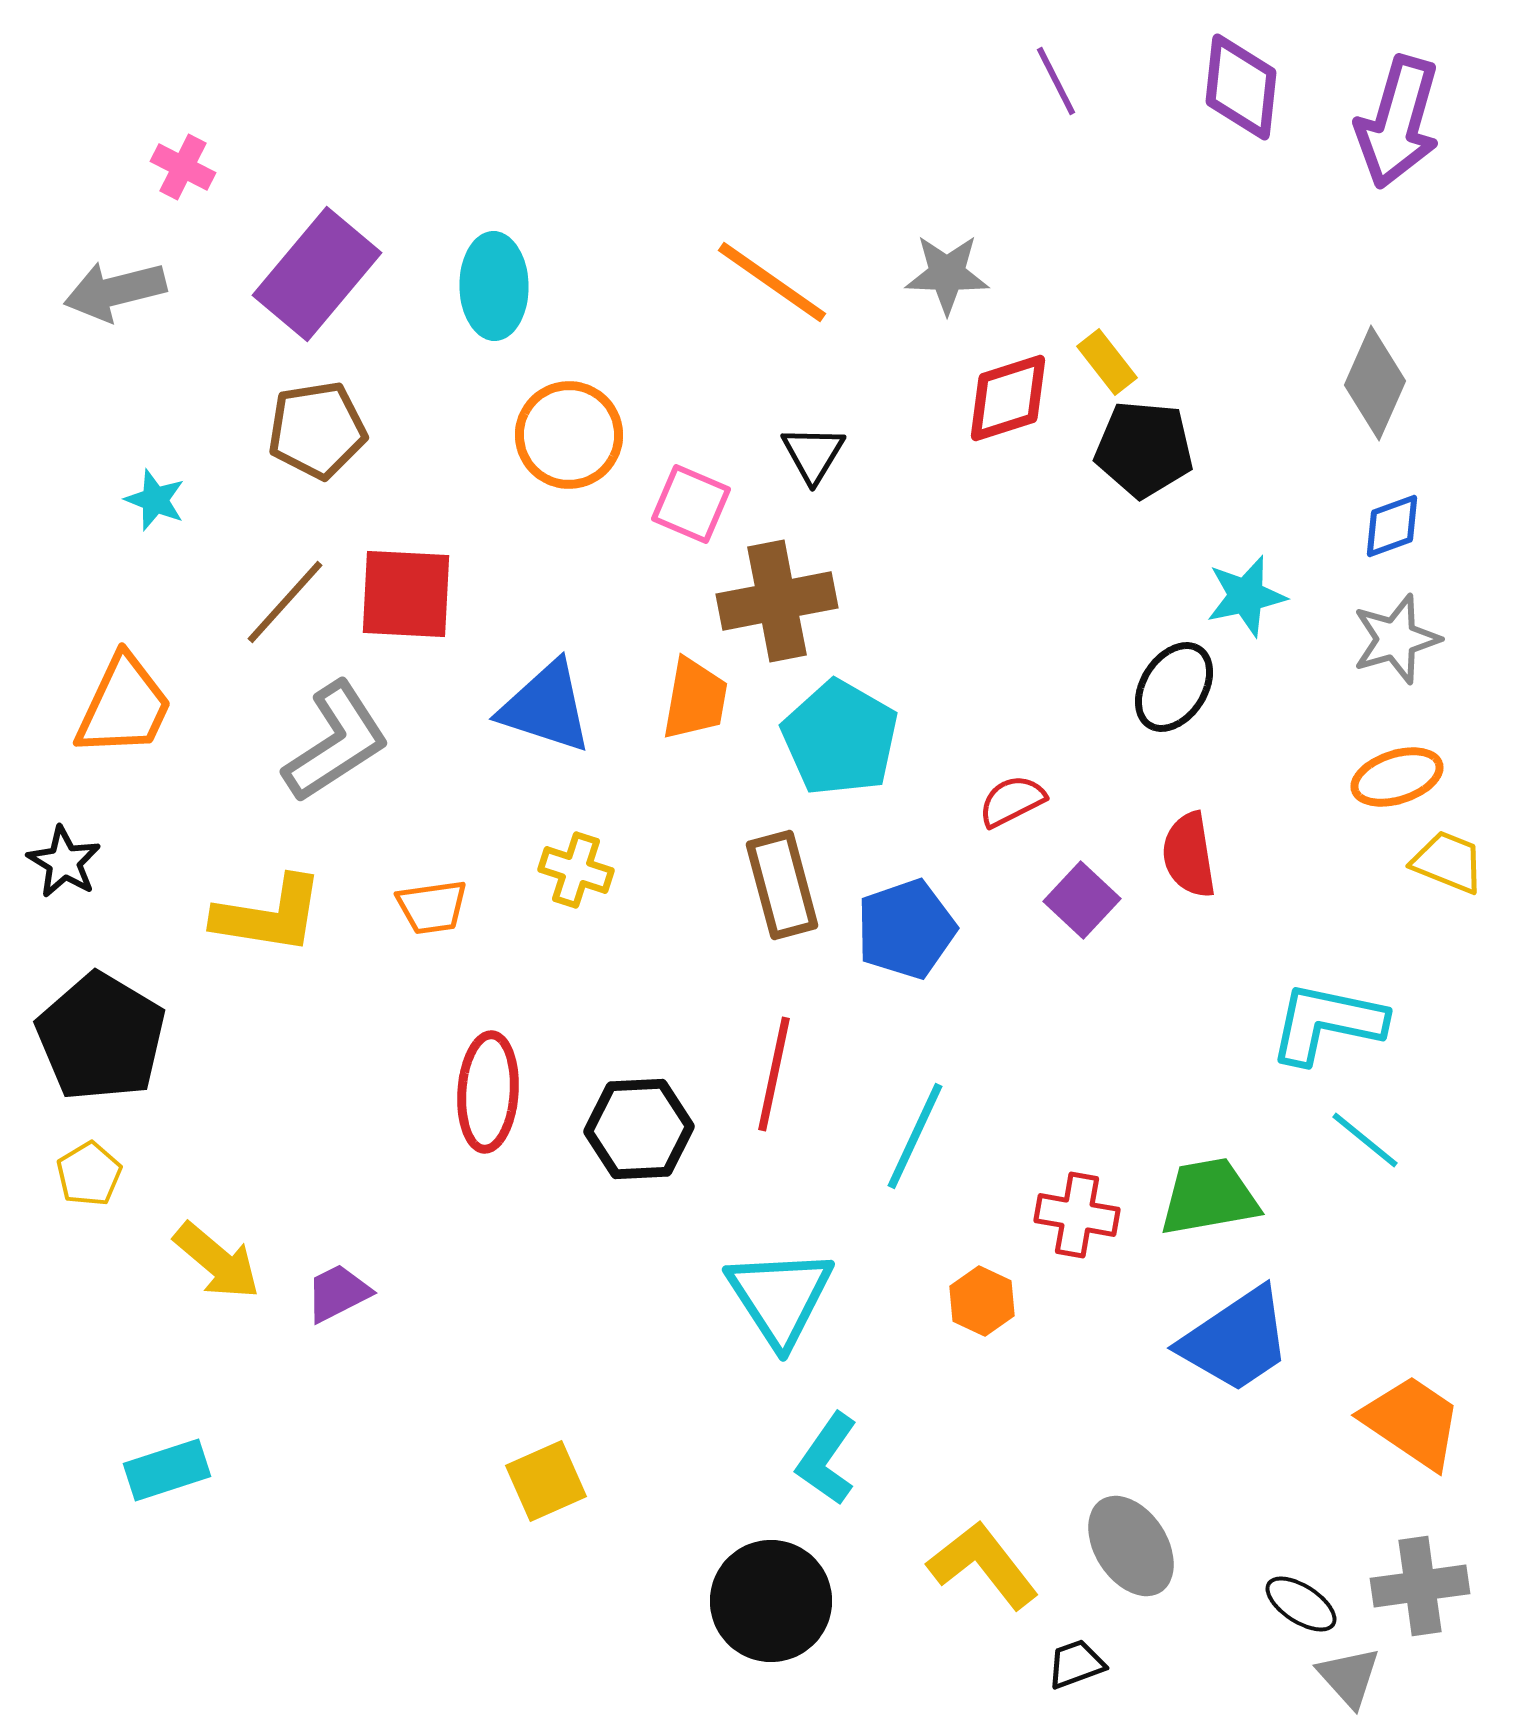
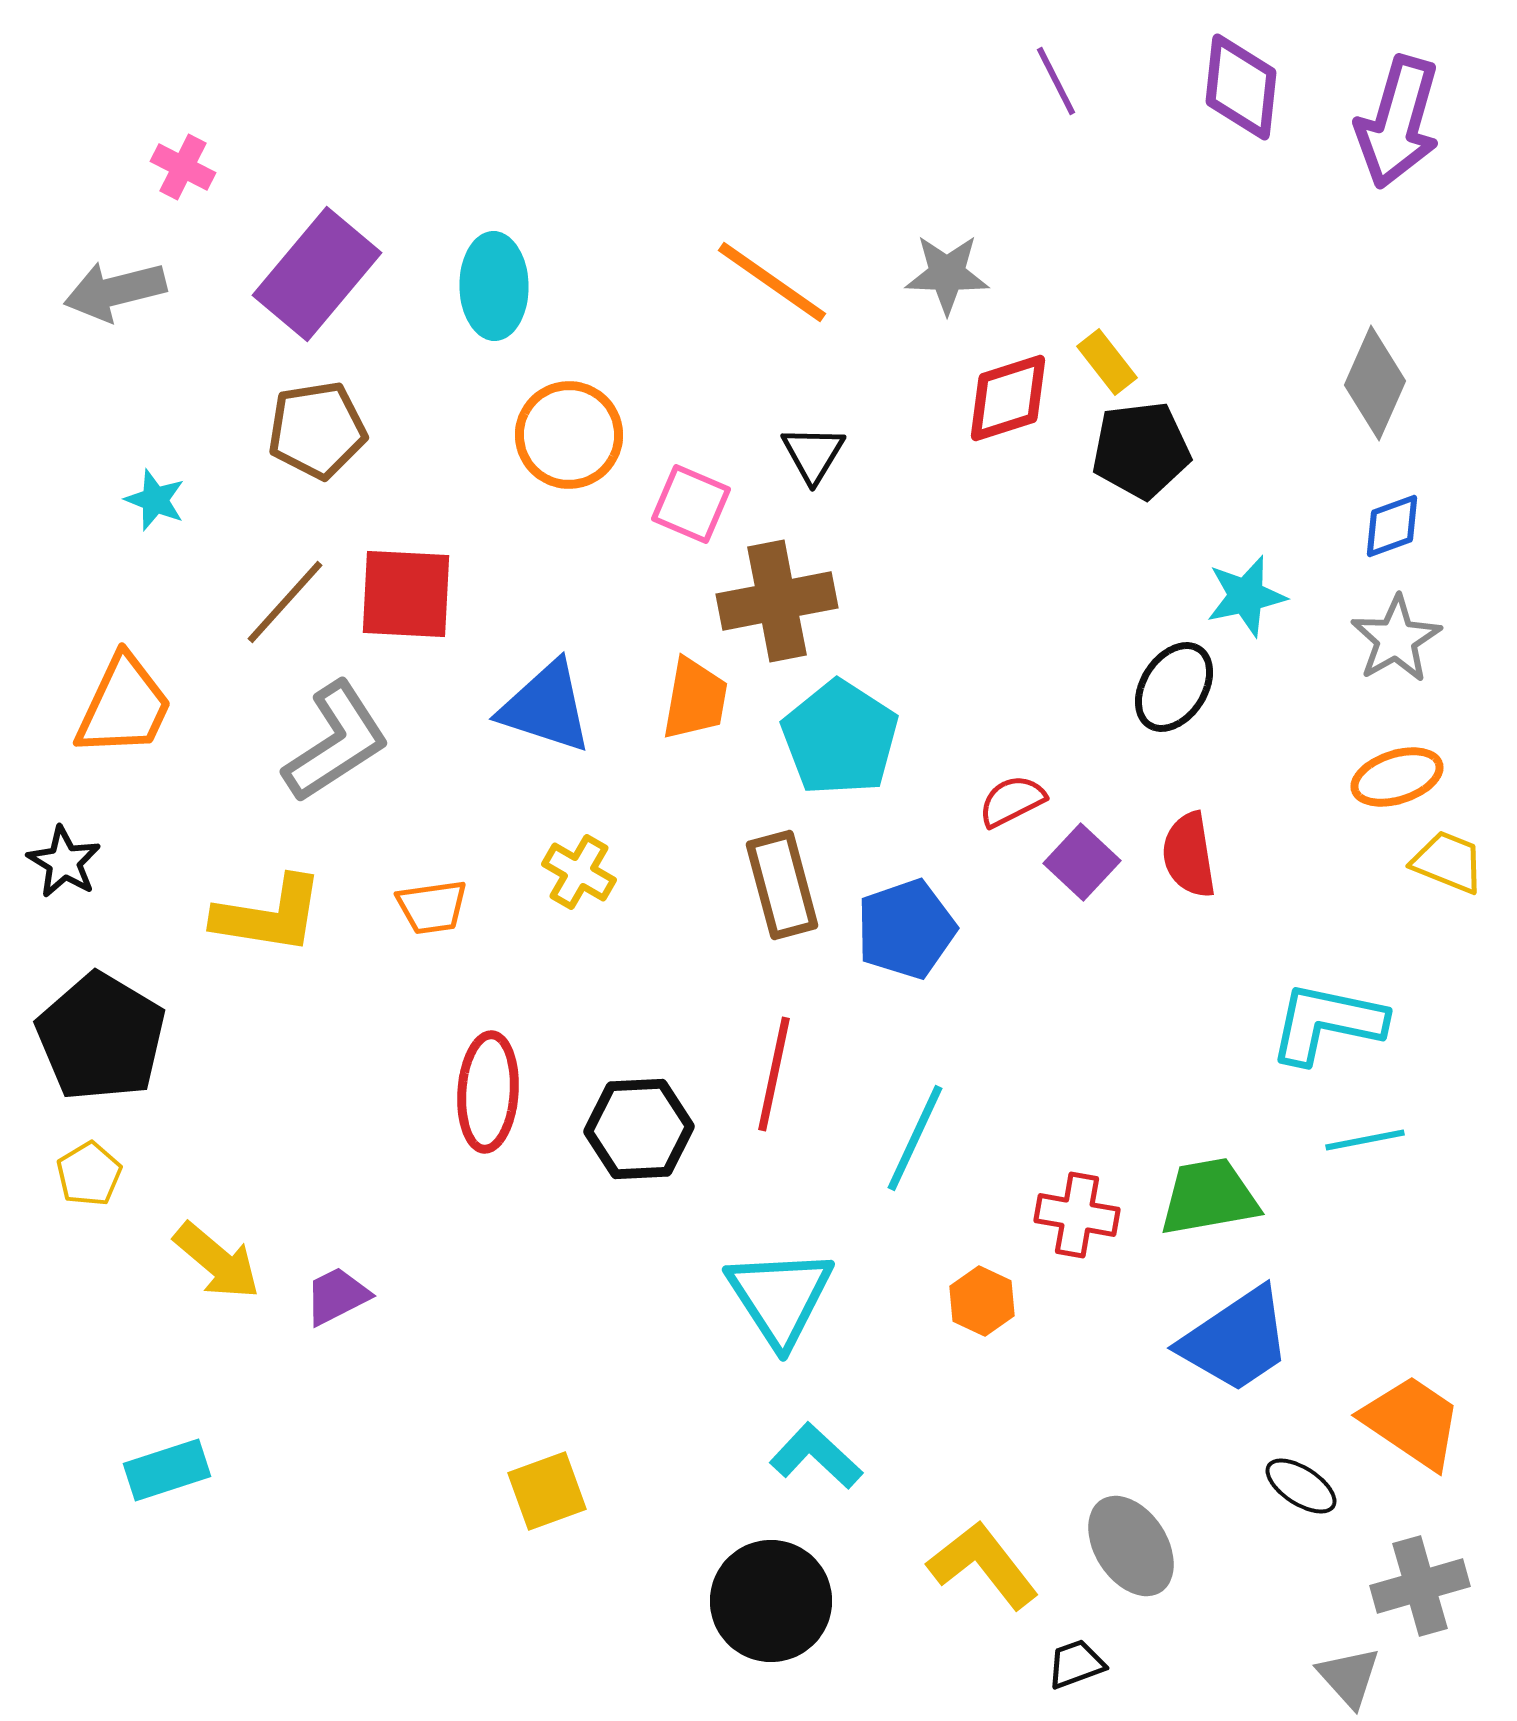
black pentagon at (1144, 449): moved 3 px left, 1 px down; rotated 12 degrees counterclockwise
gray star at (1396, 639): rotated 14 degrees counterclockwise
cyan pentagon at (840, 738): rotated 3 degrees clockwise
yellow cross at (576, 870): moved 3 px right, 2 px down; rotated 12 degrees clockwise
purple square at (1082, 900): moved 38 px up
cyan line at (915, 1136): moved 2 px down
cyan line at (1365, 1140): rotated 50 degrees counterclockwise
purple trapezoid at (338, 1293): moved 1 px left, 3 px down
cyan L-shape at (827, 1459): moved 11 px left, 3 px up; rotated 98 degrees clockwise
yellow square at (546, 1481): moved 1 px right, 10 px down; rotated 4 degrees clockwise
gray cross at (1420, 1586): rotated 8 degrees counterclockwise
black ellipse at (1301, 1604): moved 118 px up
